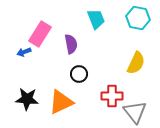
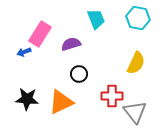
purple semicircle: rotated 96 degrees counterclockwise
